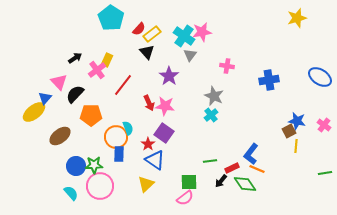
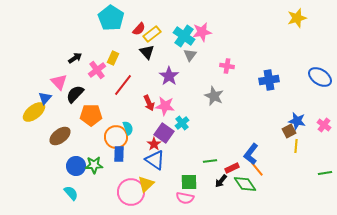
yellow rectangle at (107, 60): moved 6 px right, 2 px up
cyan cross at (211, 115): moved 29 px left, 8 px down
red star at (148, 144): moved 6 px right
orange line at (257, 169): rotated 28 degrees clockwise
pink circle at (100, 186): moved 31 px right, 6 px down
pink semicircle at (185, 198): rotated 48 degrees clockwise
